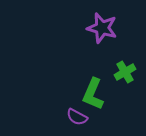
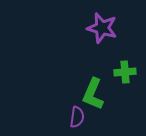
green cross: rotated 25 degrees clockwise
purple semicircle: rotated 110 degrees counterclockwise
